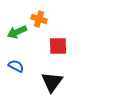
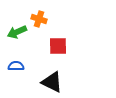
blue semicircle: rotated 28 degrees counterclockwise
black triangle: rotated 40 degrees counterclockwise
